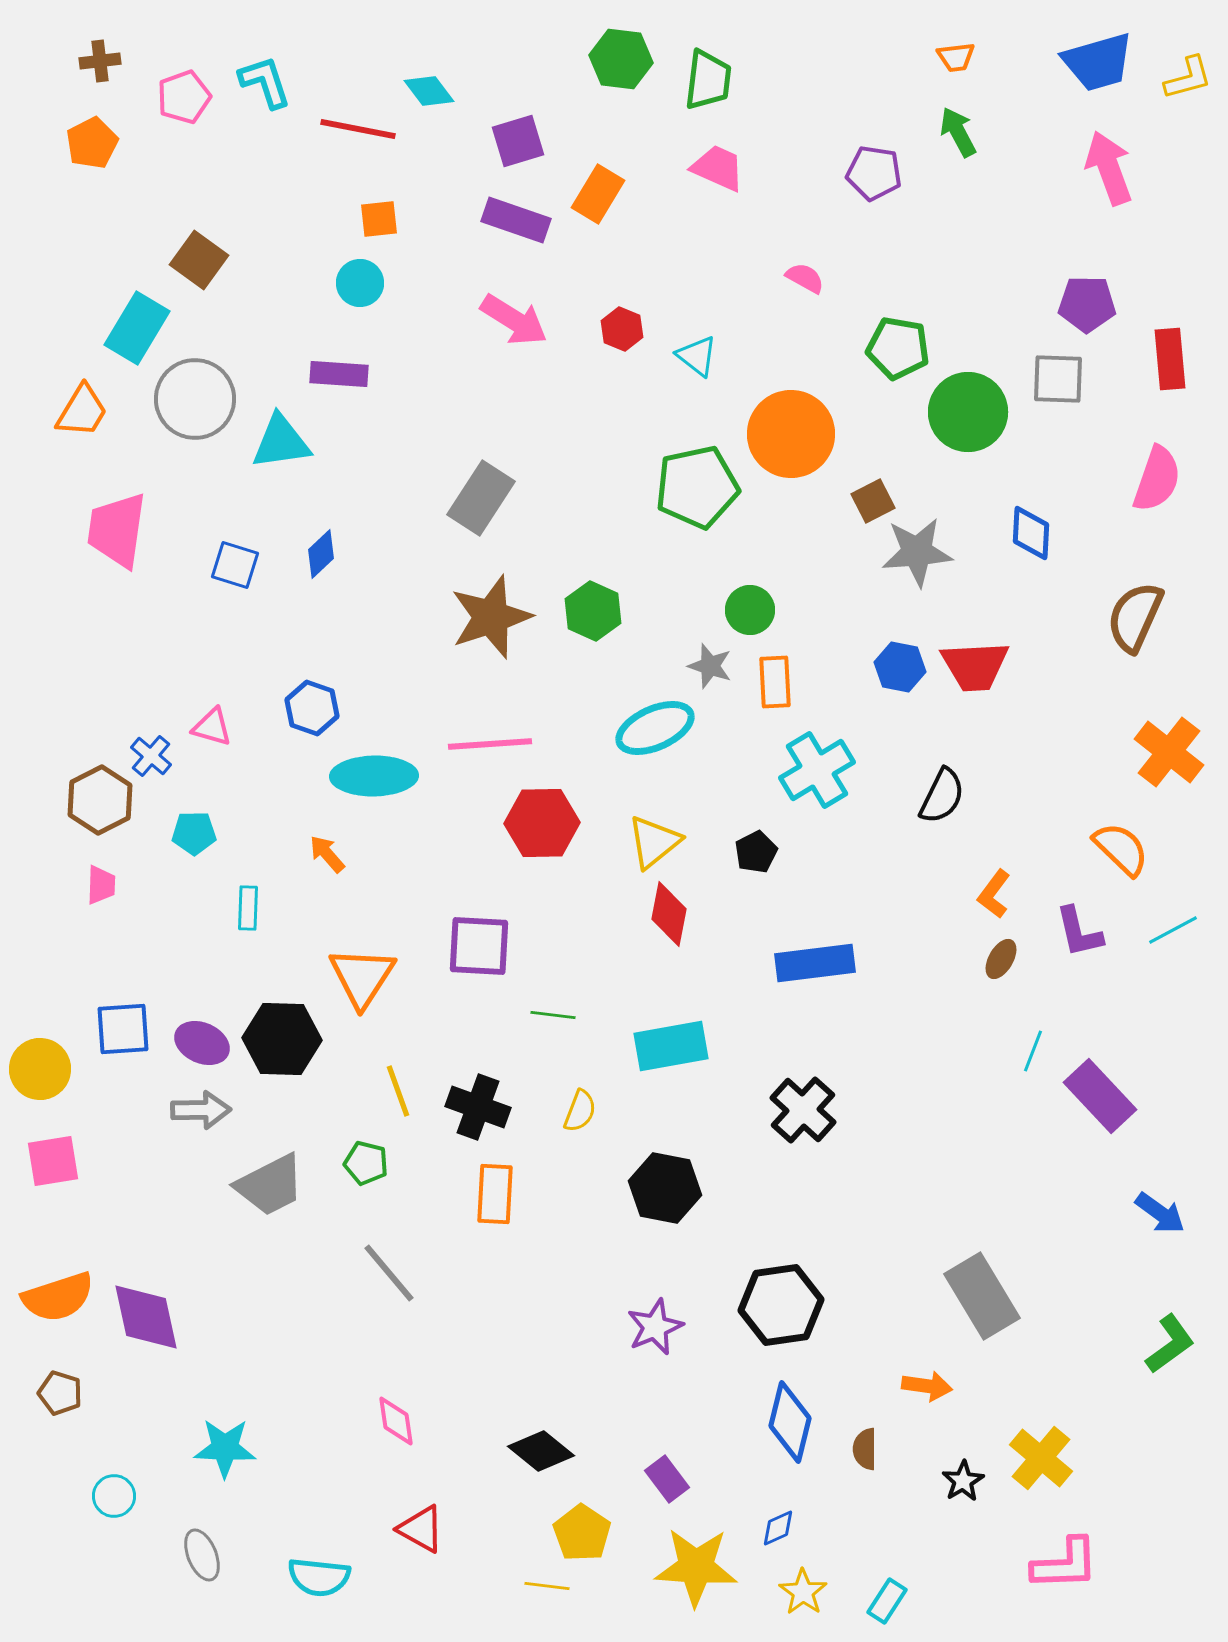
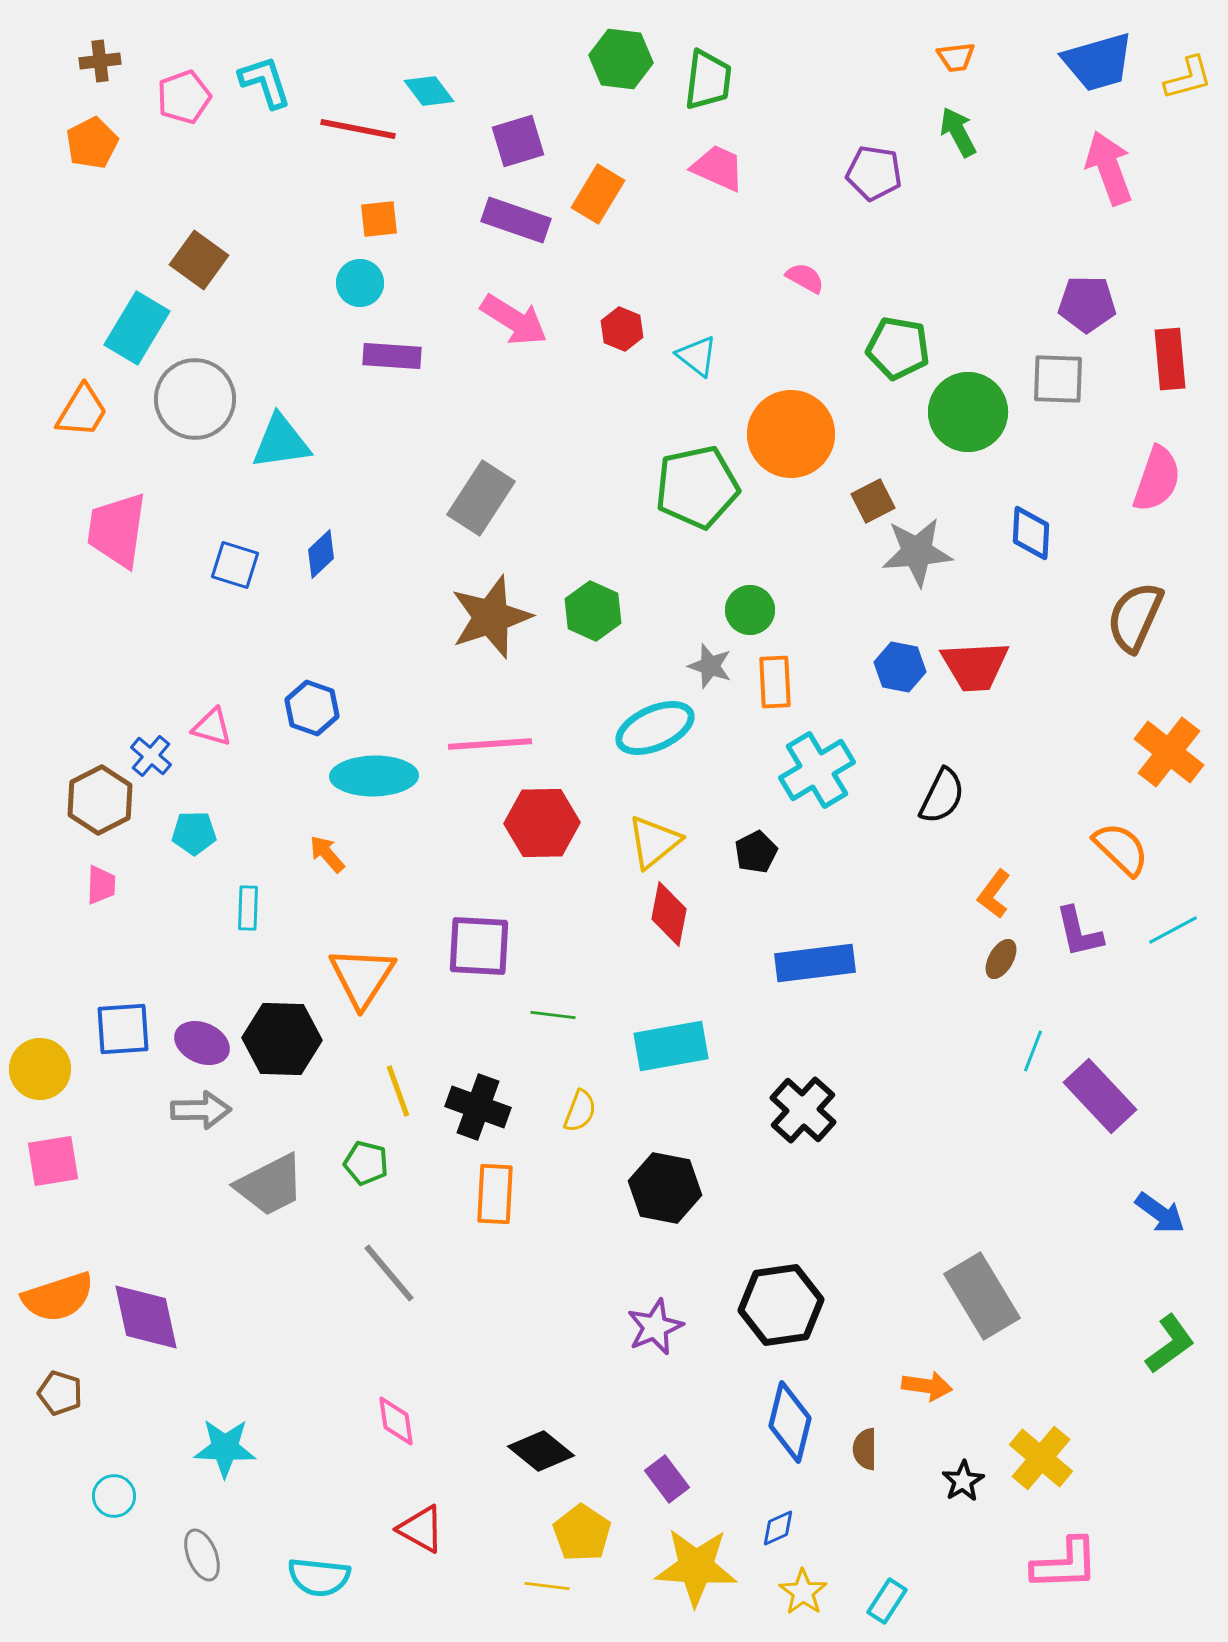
purple rectangle at (339, 374): moved 53 px right, 18 px up
